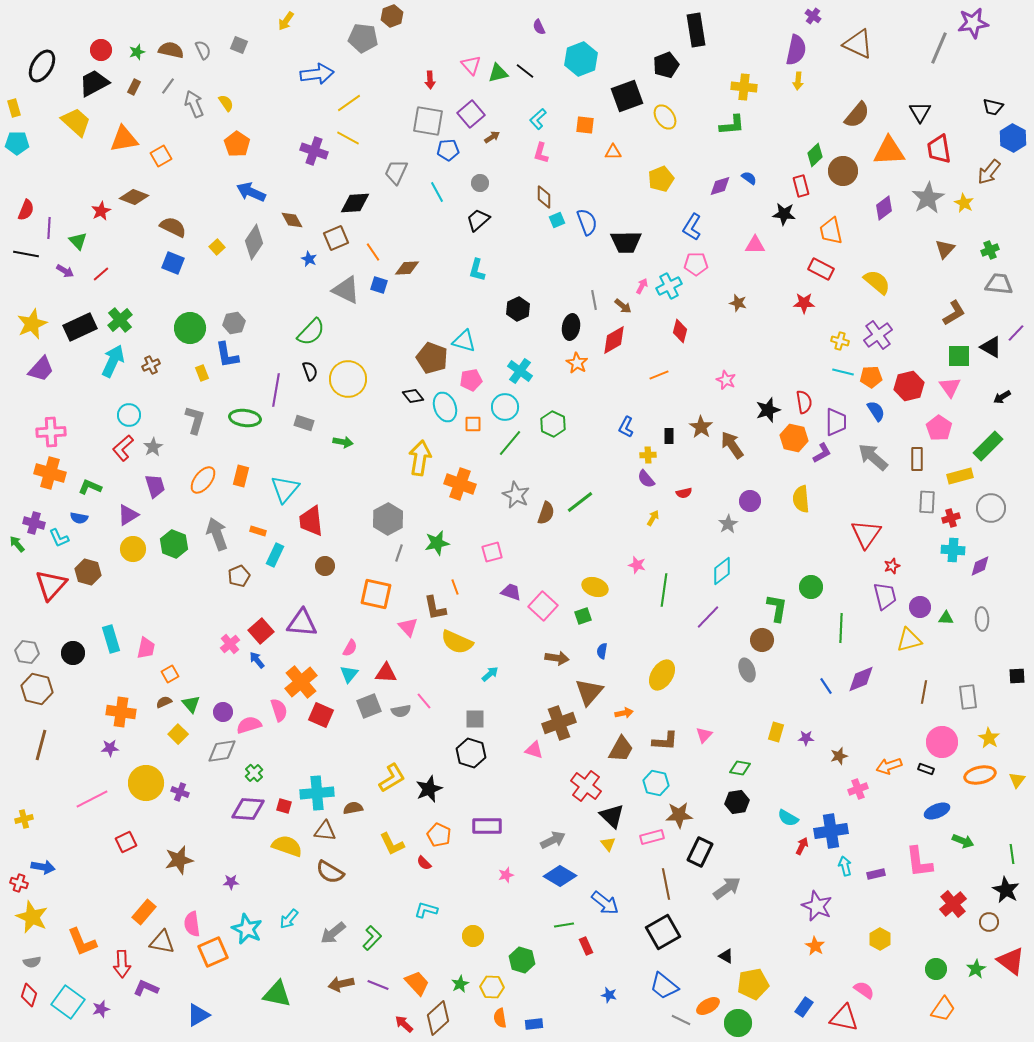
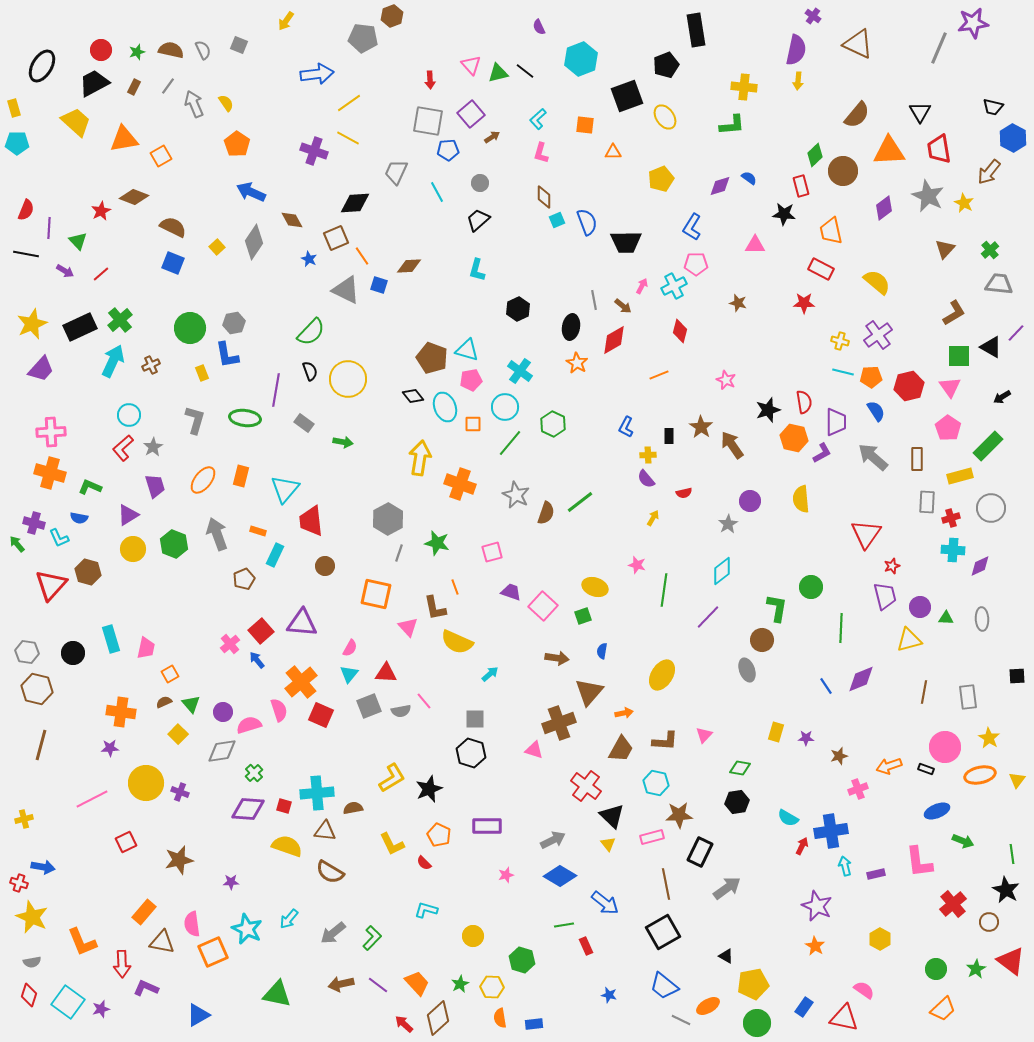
gray star at (928, 198): moved 2 px up; rotated 16 degrees counterclockwise
green cross at (990, 250): rotated 18 degrees counterclockwise
orange line at (373, 252): moved 11 px left, 4 px down
brown diamond at (407, 268): moved 2 px right, 2 px up
cyan cross at (669, 286): moved 5 px right
cyan triangle at (464, 341): moved 3 px right, 9 px down
gray rectangle at (304, 423): rotated 18 degrees clockwise
pink pentagon at (939, 428): moved 9 px right
green star at (437, 543): rotated 25 degrees clockwise
brown pentagon at (239, 576): moved 5 px right, 3 px down
pink circle at (942, 742): moved 3 px right, 5 px down
purple line at (378, 985): rotated 15 degrees clockwise
orange trapezoid at (943, 1009): rotated 12 degrees clockwise
green circle at (738, 1023): moved 19 px right
